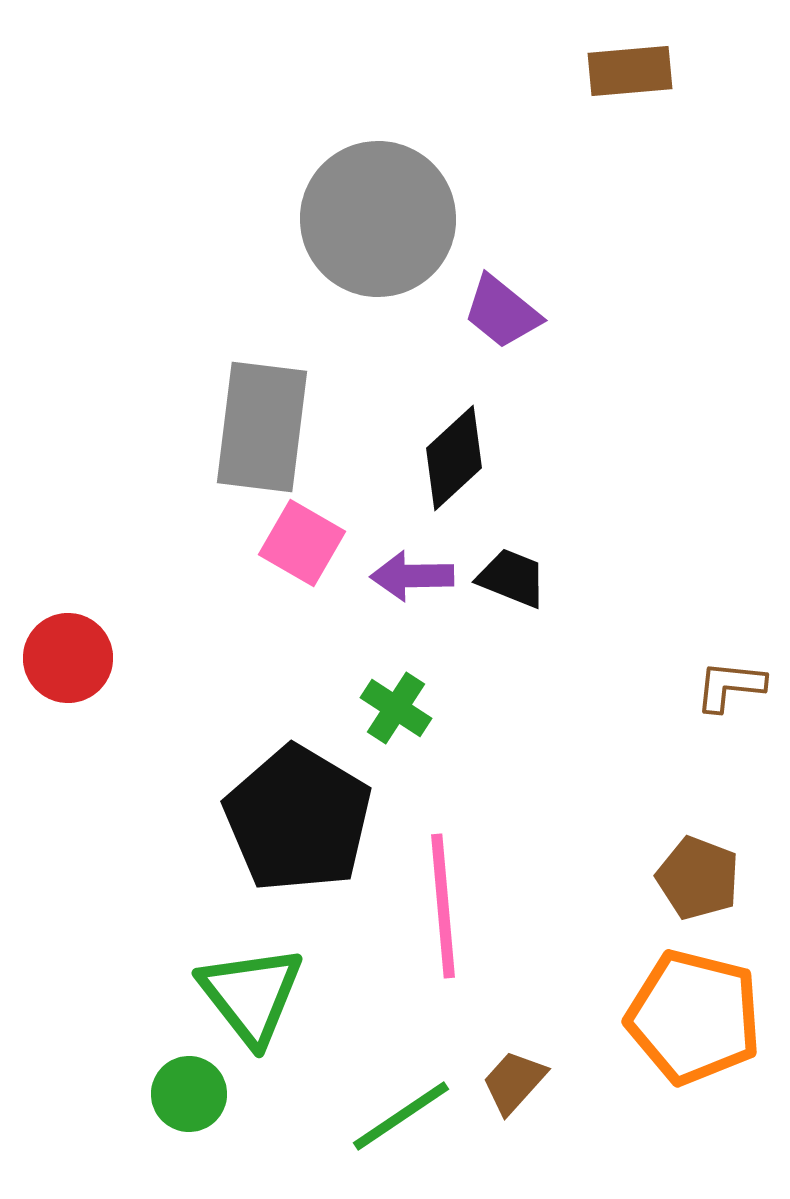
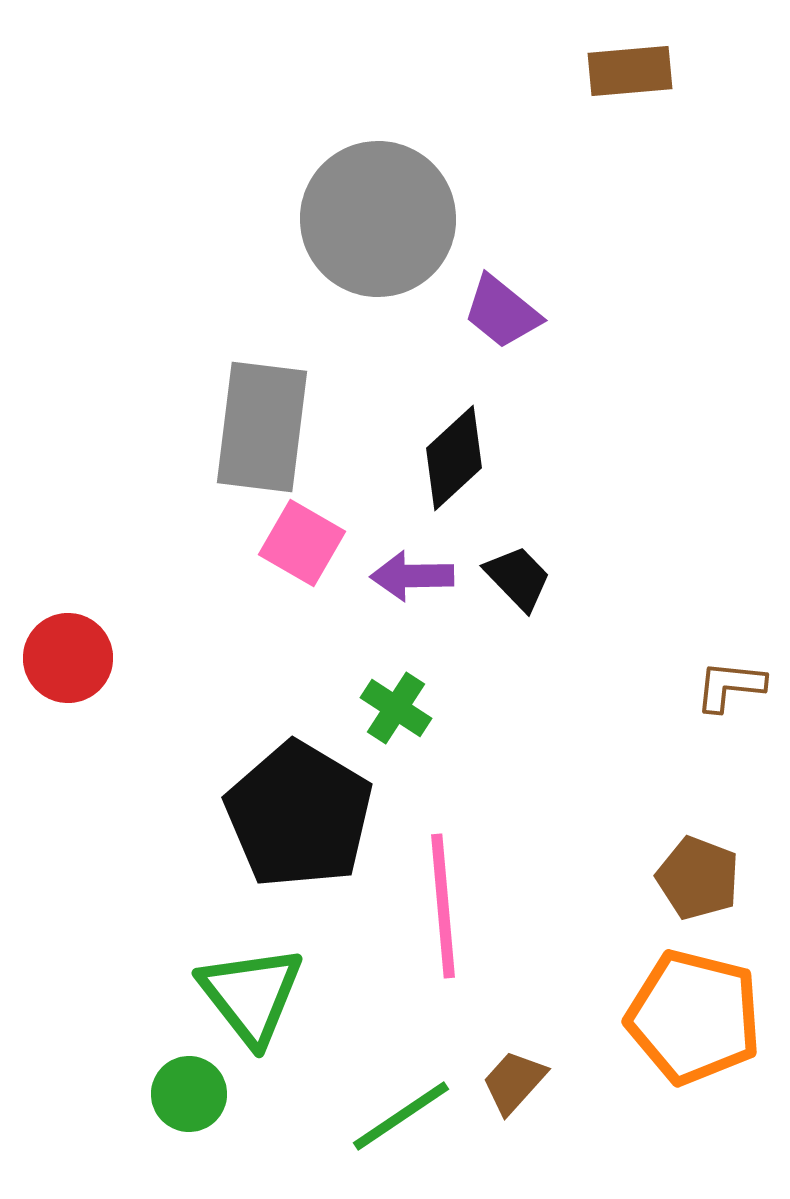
black trapezoid: moved 6 px right; rotated 24 degrees clockwise
black pentagon: moved 1 px right, 4 px up
